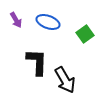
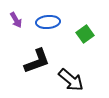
blue ellipse: rotated 25 degrees counterclockwise
black L-shape: moved 1 px up; rotated 68 degrees clockwise
black arrow: moved 6 px right; rotated 20 degrees counterclockwise
